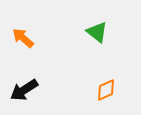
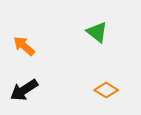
orange arrow: moved 1 px right, 8 px down
orange diamond: rotated 55 degrees clockwise
